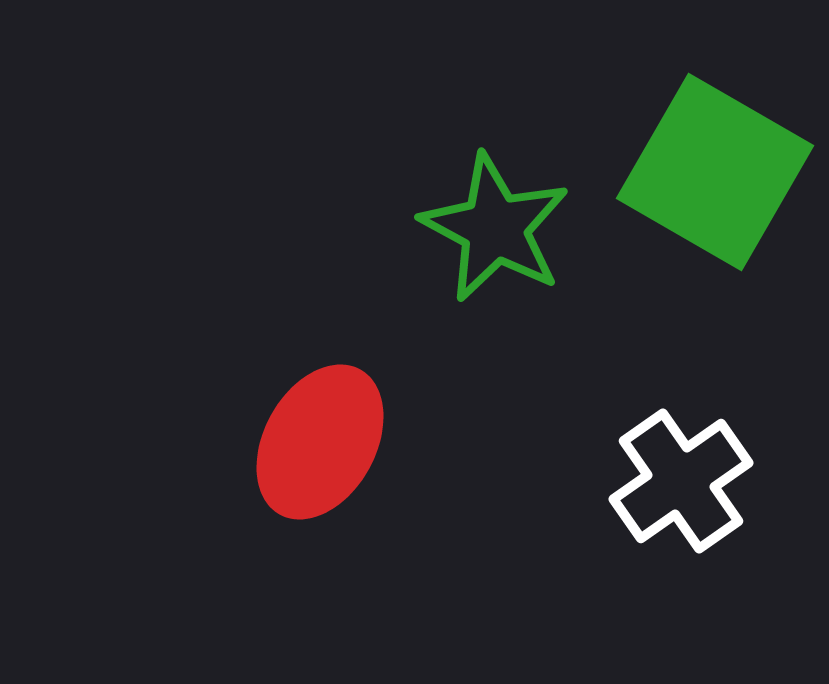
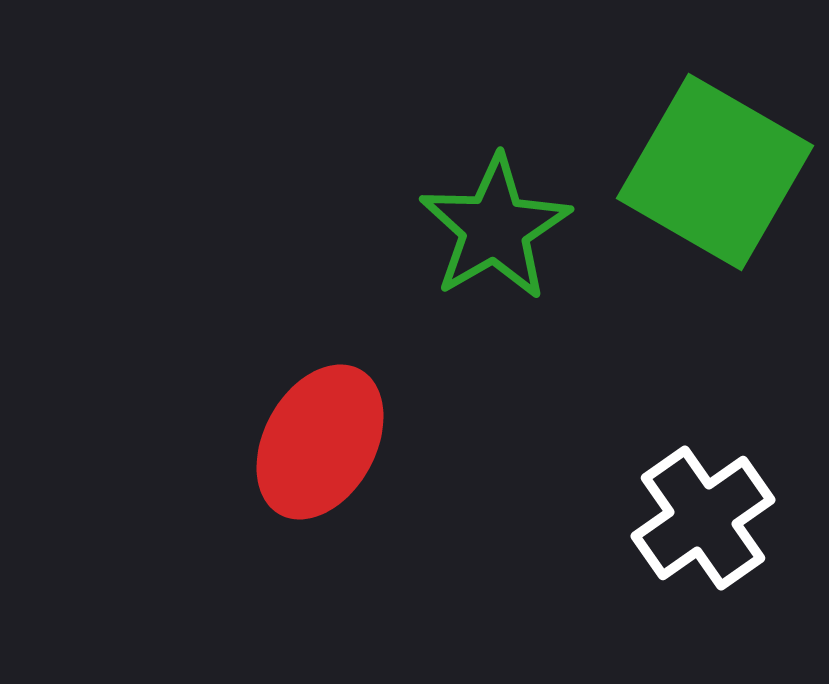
green star: rotated 14 degrees clockwise
white cross: moved 22 px right, 37 px down
